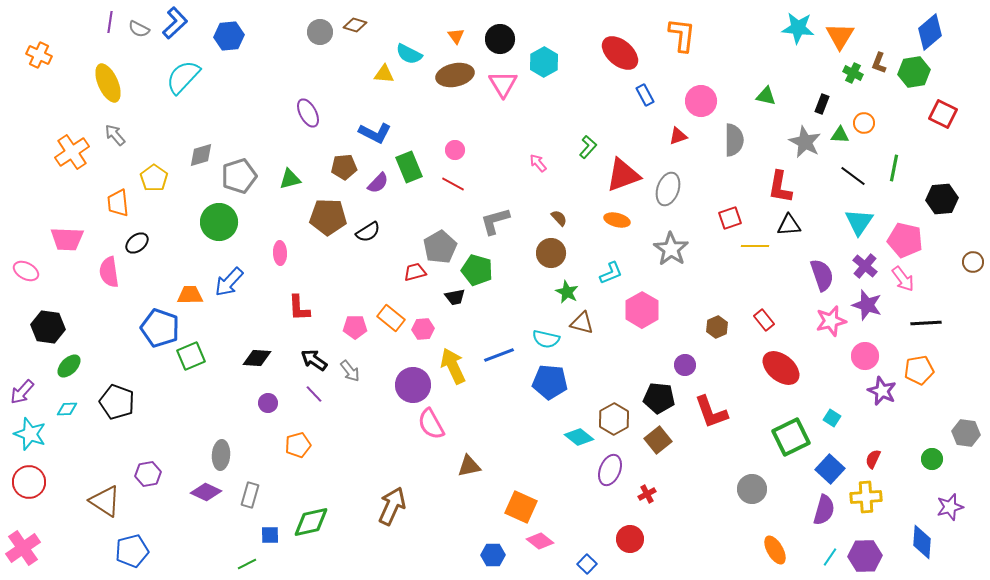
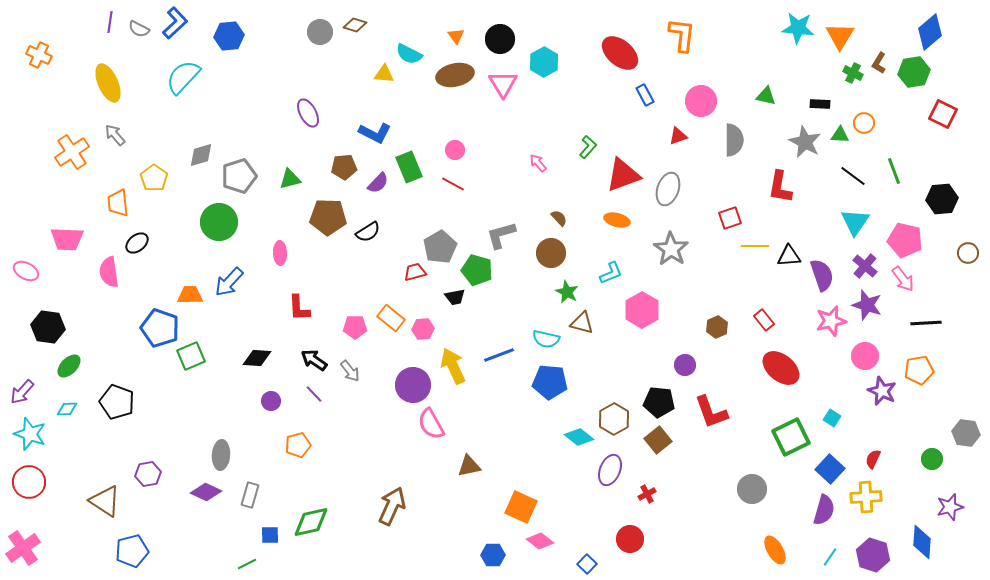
brown L-shape at (879, 63): rotated 10 degrees clockwise
black rectangle at (822, 104): moved 2 px left; rotated 72 degrees clockwise
green line at (894, 168): moved 3 px down; rotated 32 degrees counterclockwise
gray L-shape at (495, 221): moved 6 px right, 14 px down
cyan triangle at (859, 222): moved 4 px left
black triangle at (789, 225): moved 31 px down
brown circle at (973, 262): moved 5 px left, 9 px up
black pentagon at (659, 398): moved 4 px down
purple circle at (268, 403): moved 3 px right, 2 px up
purple hexagon at (865, 556): moved 8 px right, 1 px up; rotated 20 degrees clockwise
